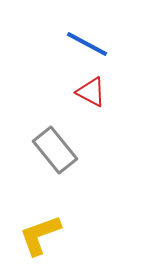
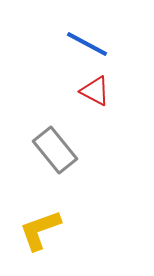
red triangle: moved 4 px right, 1 px up
yellow L-shape: moved 5 px up
